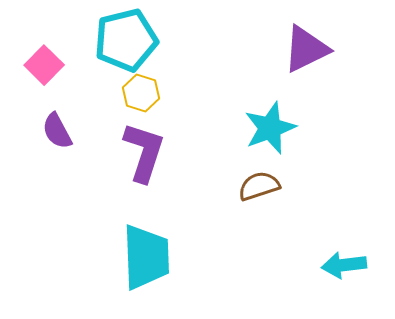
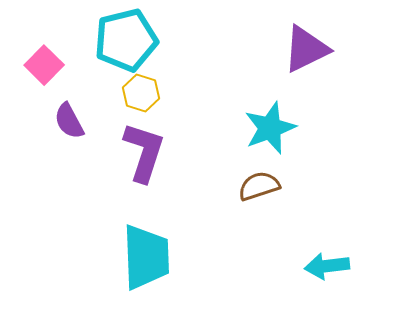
purple semicircle: moved 12 px right, 10 px up
cyan arrow: moved 17 px left, 1 px down
